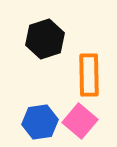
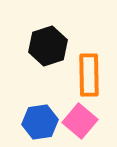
black hexagon: moved 3 px right, 7 px down
